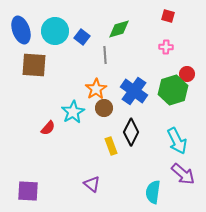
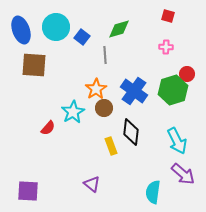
cyan circle: moved 1 px right, 4 px up
black diamond: rotated 20 degrees counterclockwise
